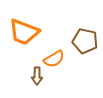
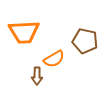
orange trapezoid: rotated 24 degrees counterclockwise
